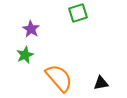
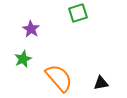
green star: moved 2 px left, 4 px down
